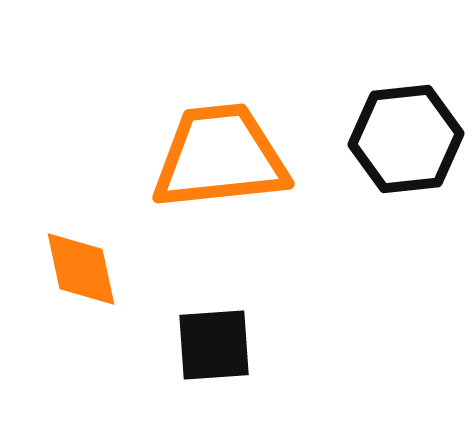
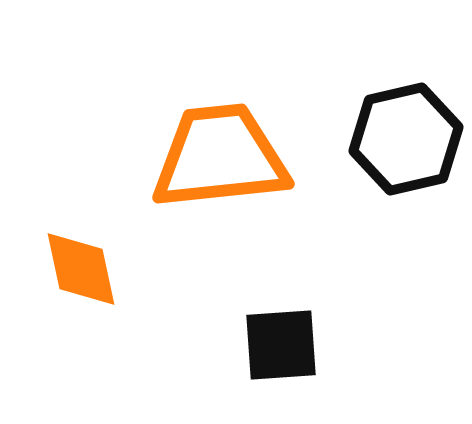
black hexagon: rotated 7 degrees counterclockwise
black square: moved 67 px right
